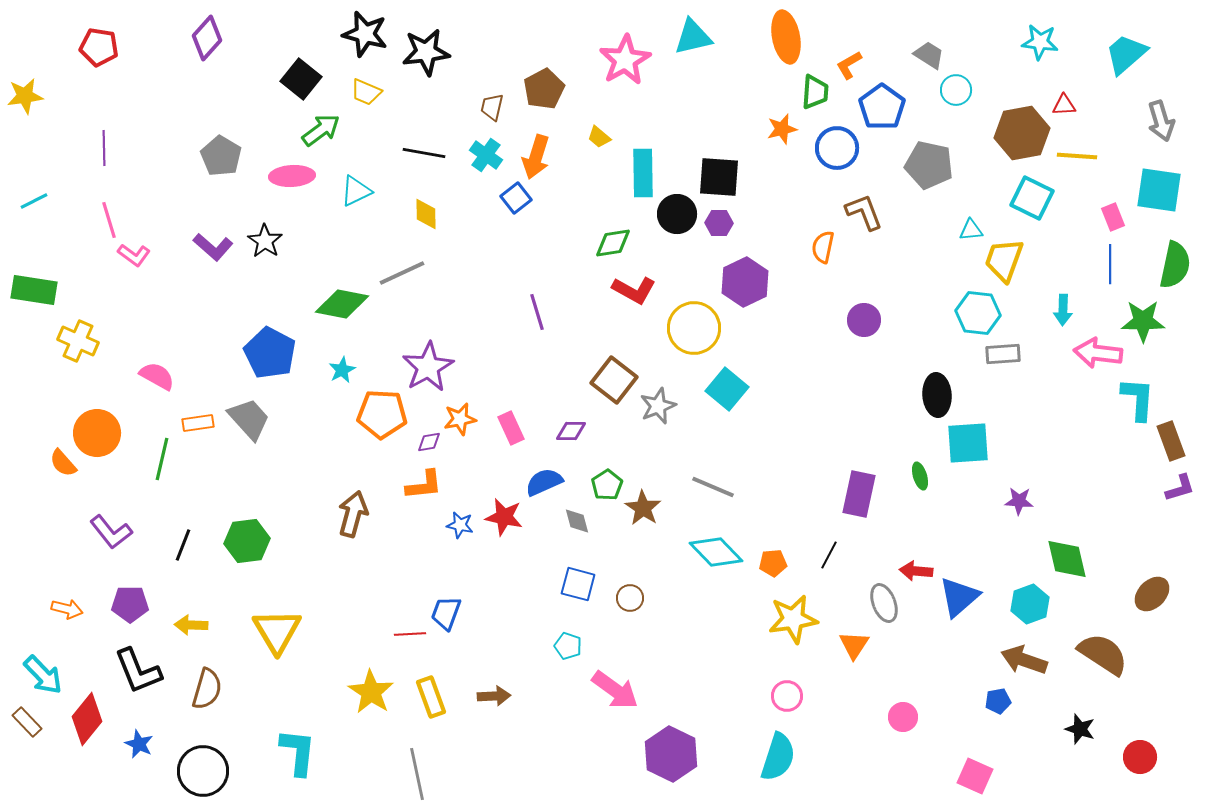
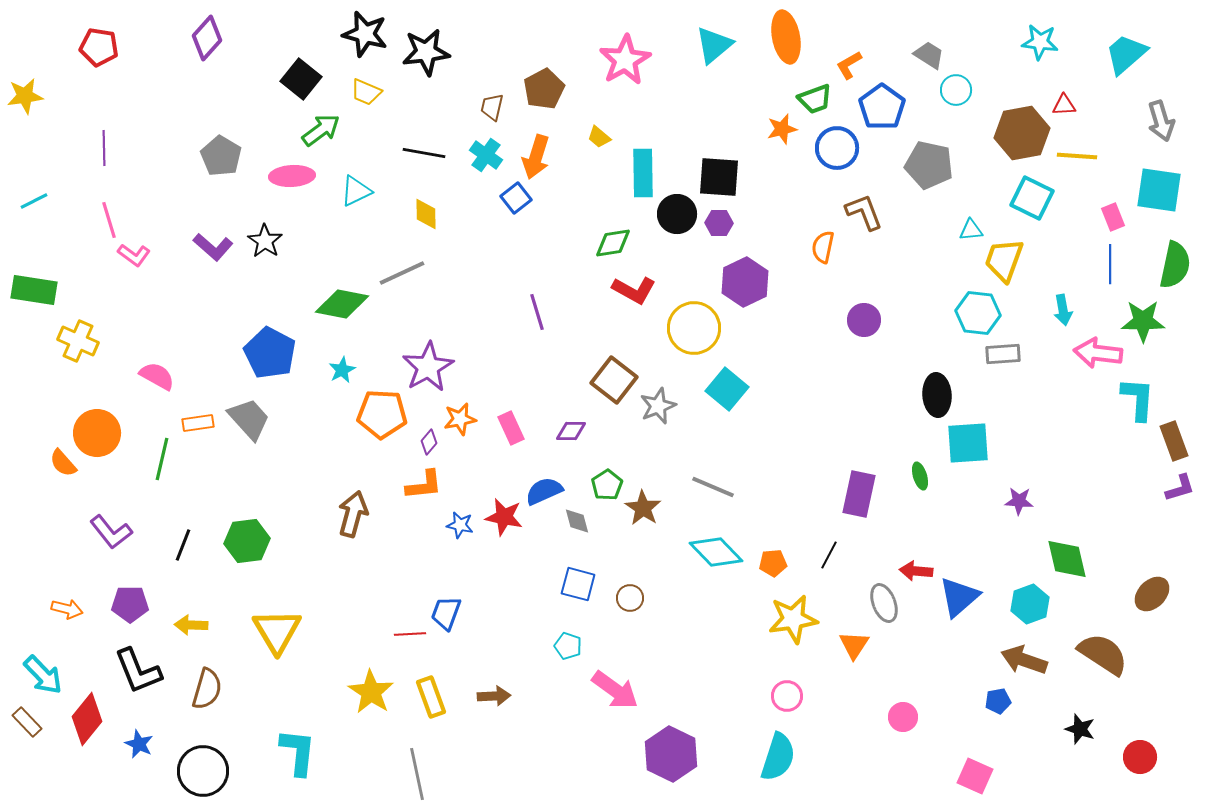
cyan triangle at (693, 37): moved 21 px right, 8 px down; rotated 27 degrees counterclockwise
green trapezoid at (815, 92): moved 7 px down; rotated 66 degrees clockwise
cyan arrow at (1063, 310): rotated 12 degrees counterclockwise
brown rectangle at (1171, 441): moved 3 px right
purple diamond at (429, 442): rotated 40 degrees counterclockwise
blue semicircle at (544, 482): moved 9 px down
